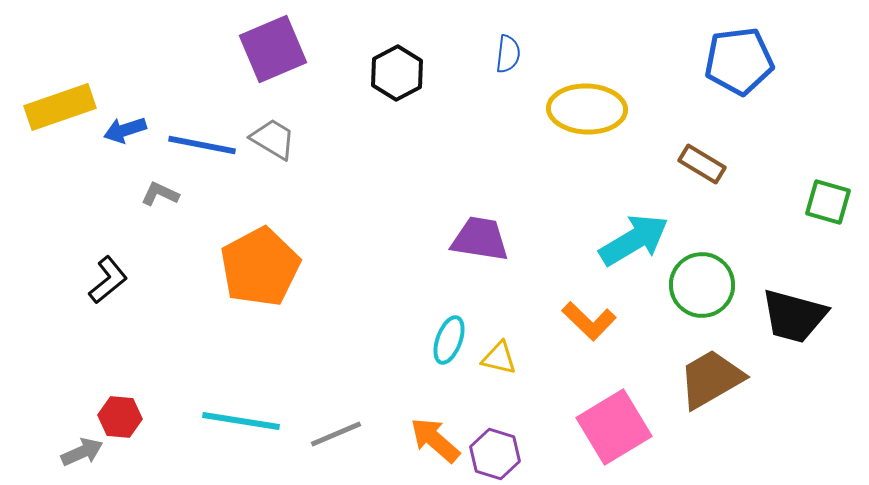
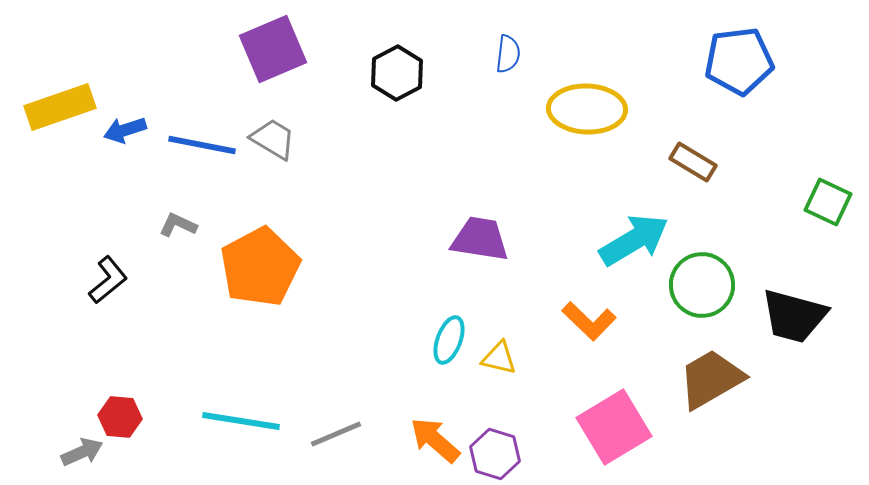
brown rectangle: moved 9 px left, 2 px up
gray L-shape: moved 18 px right, 31 px down
green square: rotated 9 degrees clockwise
